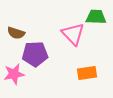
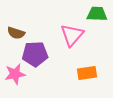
green trapezoid: moved 1 px right, 3 px up
pink triangle: moved 1 px left, 1 px down; rotated 25 degrees clockwise
pink star: moved 1 px right
